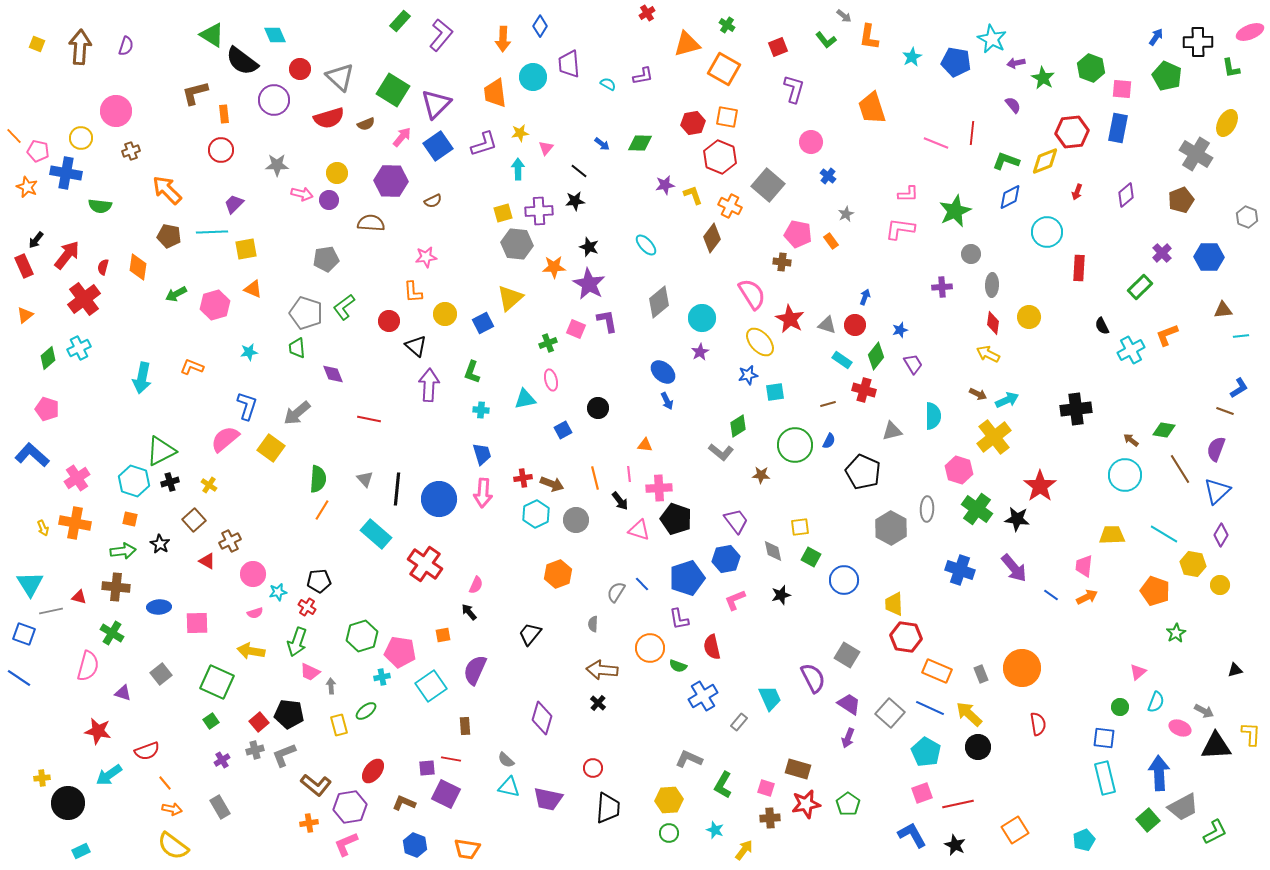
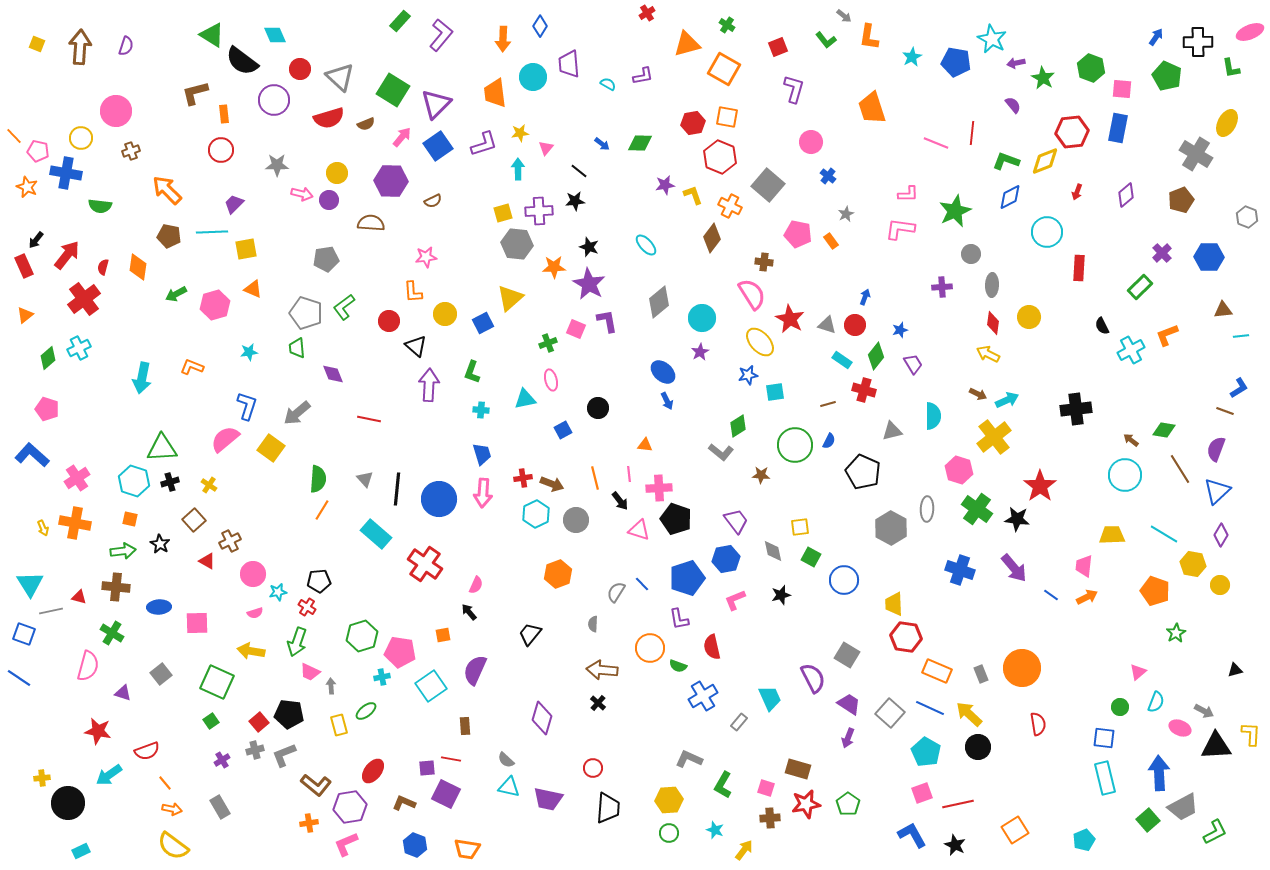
brown cross at (782, 262): moved 18 px left
green triangle at (161, 451): moved 1 px right, 3 px up; rotated 24 degrees clockwise
